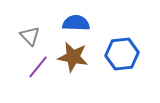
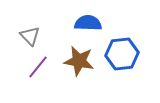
blue semicircle: moved 12 px right
brown star: moved 6 px right, 4 px down
